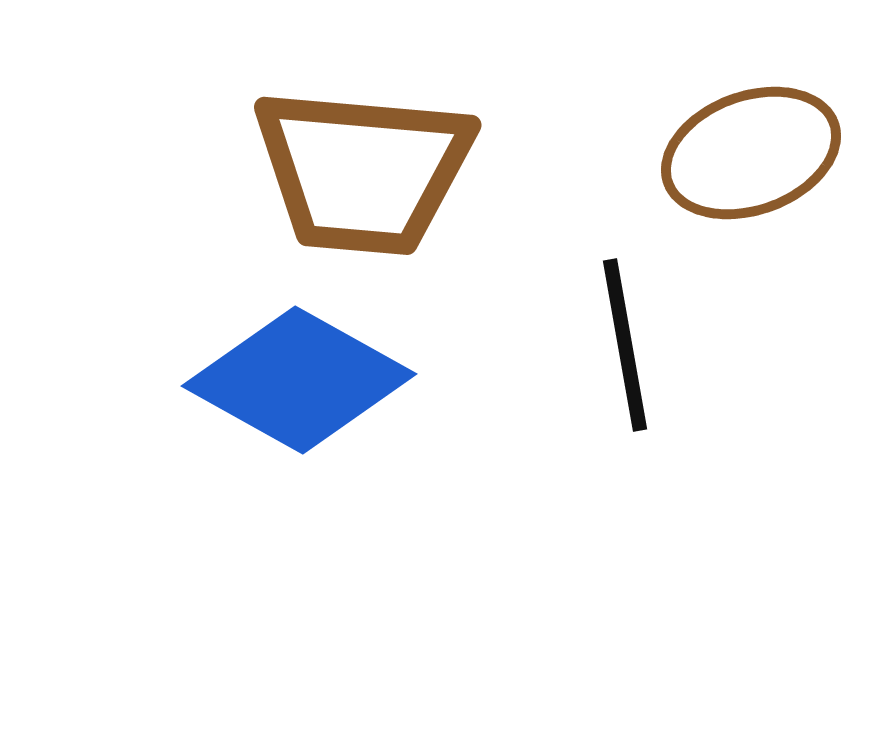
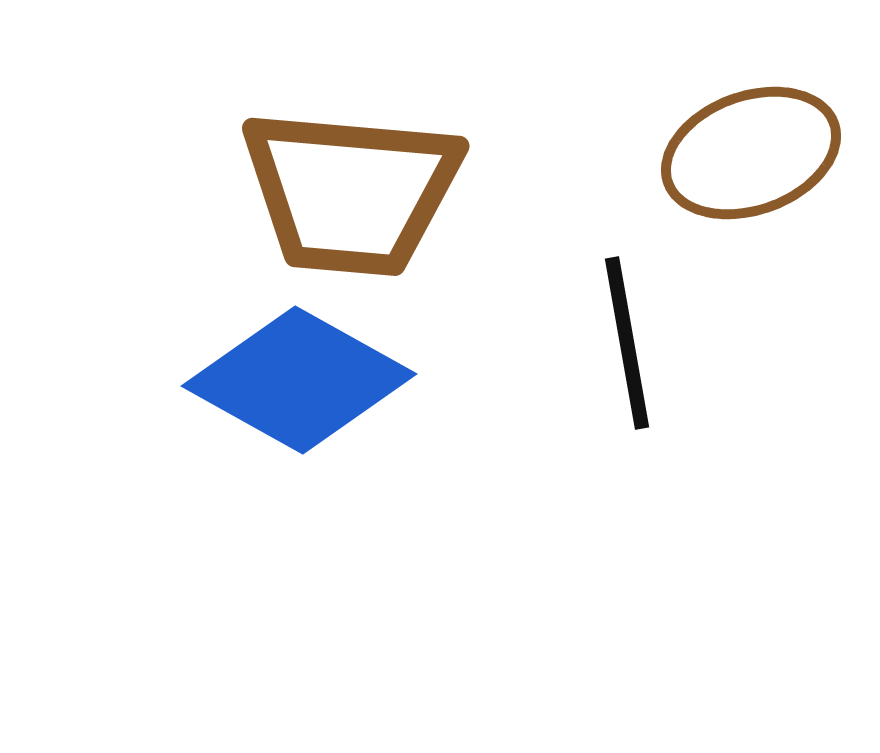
brown trapezoid: moved 12 px left, 21 px down
black line: moved 2 px right, 2 px up
